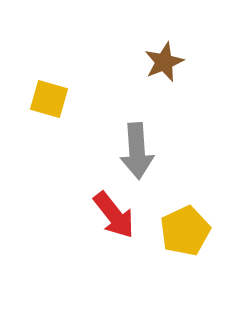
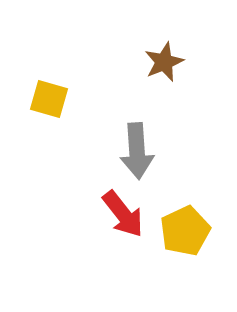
red arrow: moved 9 px right, 1 px up
